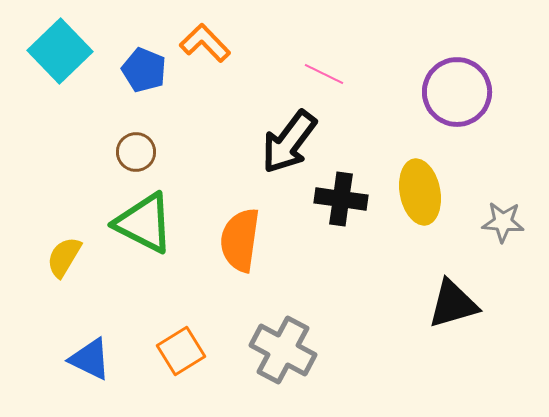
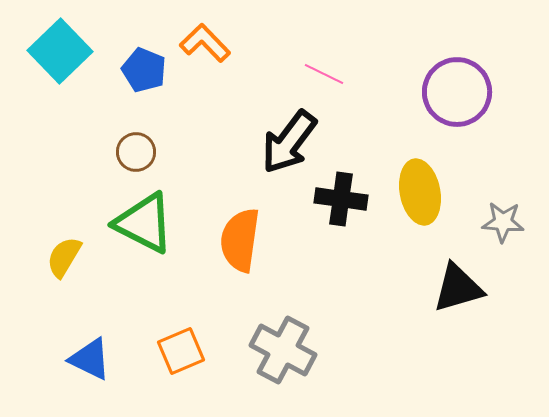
black triangle: moved 5 px right, 16 px up
orange square: rotated 9 degrees clockwise
